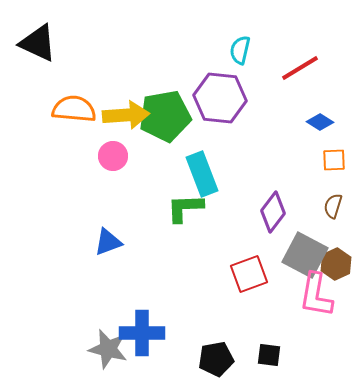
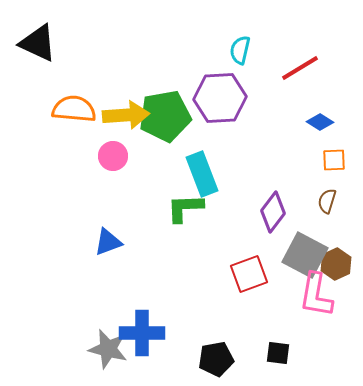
purple hexagon: rotated 9 degrees counterclockwise
brown semicircle: moved 6 px left, 5 px up
black square: moved 9 px right, 2 px up
